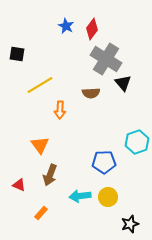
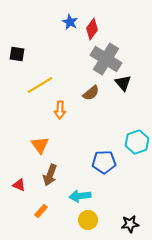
blue star: moved 4 px right, 4 px up
brown semicircle: rotated 36 degrees counterclockwise
yellow circle: moved 20 px left, 23 px down
orange rectangle: moved 2 px up
black star: rotated 12 degrees clockwise
